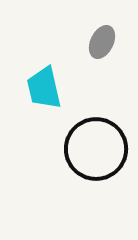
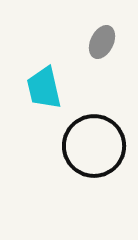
black circle: moved 2 px left, 3 px up
